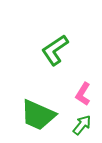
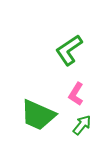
green L-shape: moved 14 px right
pink L-shape: moved 7 px left
